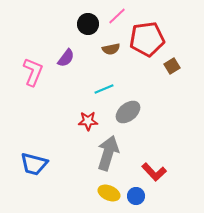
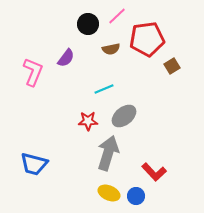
gray ellipse: moved 4 px left, 4 px down
